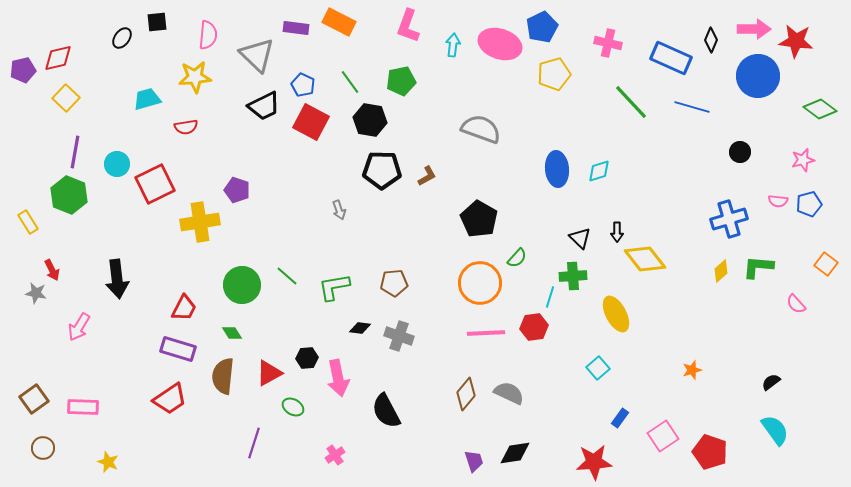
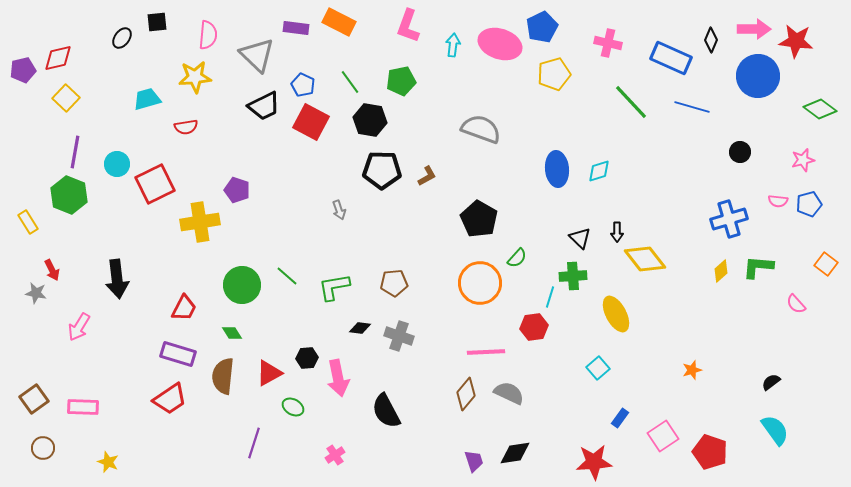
pink line at (486, 333): moved 19 px down
purple rectangle at (178, 349): moved 5 px down
